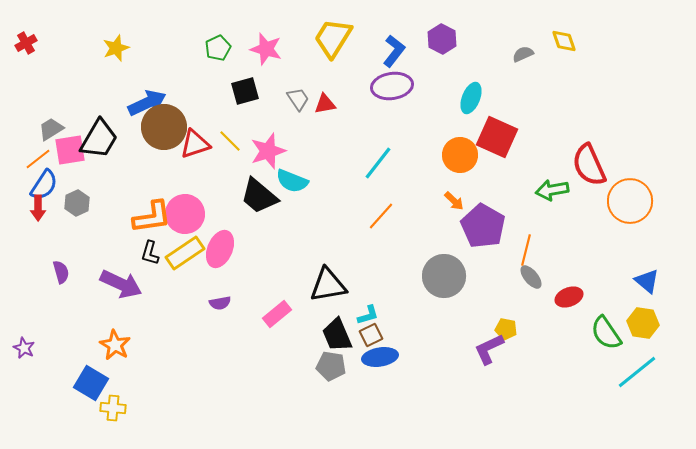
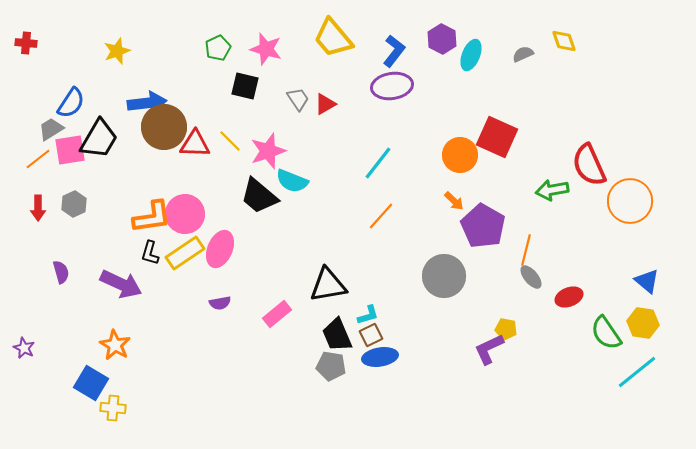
yellow trapezoid at (333, 38): rotated 72 degrees counterclockwise
red cross at (26, 43): rotated 35 degrees clockwise
yellow star at (116, 48): moved 1 px right, 3 px down
black square at (245, 91): moved 5 px up; rotated 28 degrees clockwise
cyan ellipse at (471, 98): moved 43 px up
blue arrow at (147, 103): rotated 18 degrees clockwise
red triangle at (325, 104): rotated 20 degrees counterclockwise
red triangle at (195, 144): rotated 20 degrees clockwise
blue semicircle at (44, 185): moved 27 px right, 82 px up
gray hexagon at (77, 203): moved 3 px left, 1 px down
